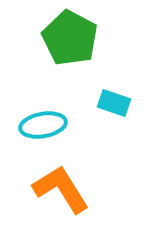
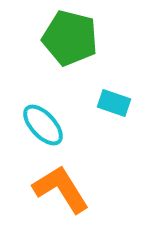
green pentagon: rotated 14 degrees counterclockwise
cyan ellipse: rotated 57 degrees clockwise
